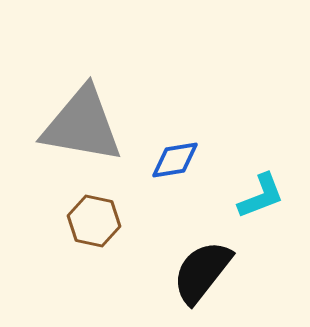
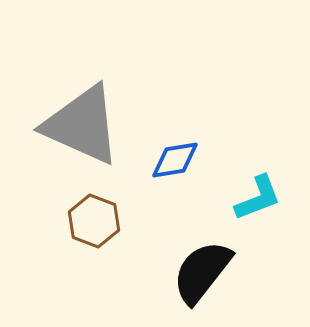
gray triangle: rotated 14 degrees clockwise
cyan L-shape: moved 3 px left, 2 px down
brown hexagon: rotated 9 degrees clockwise
